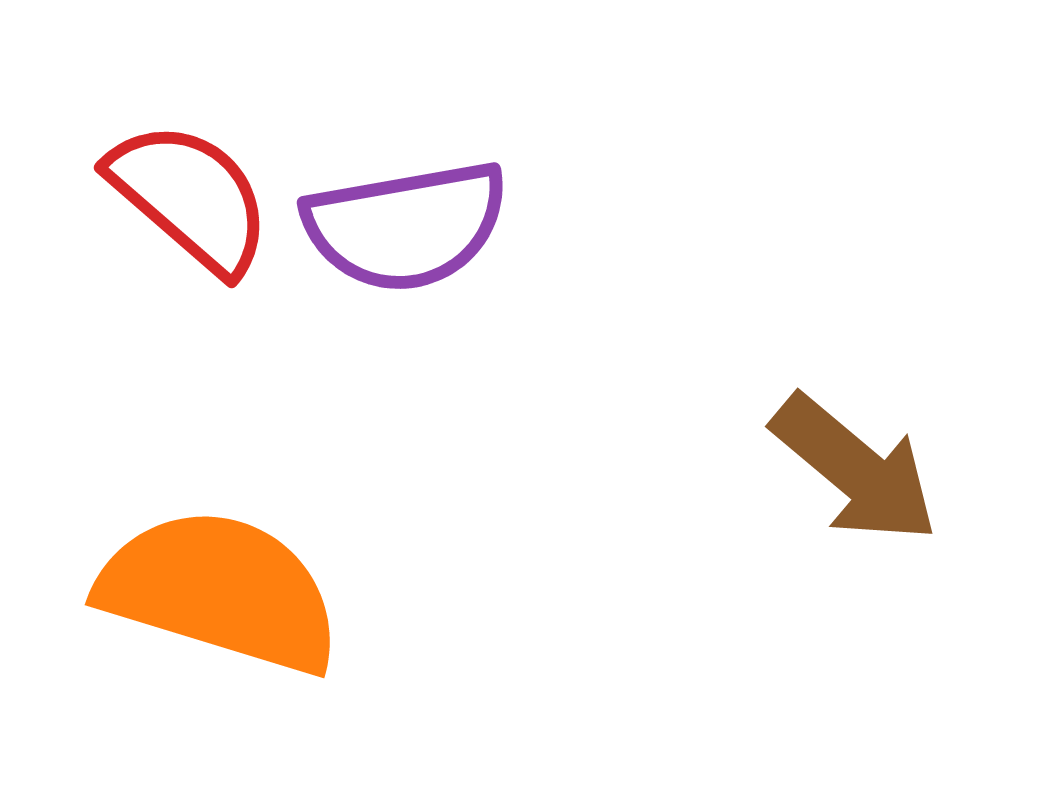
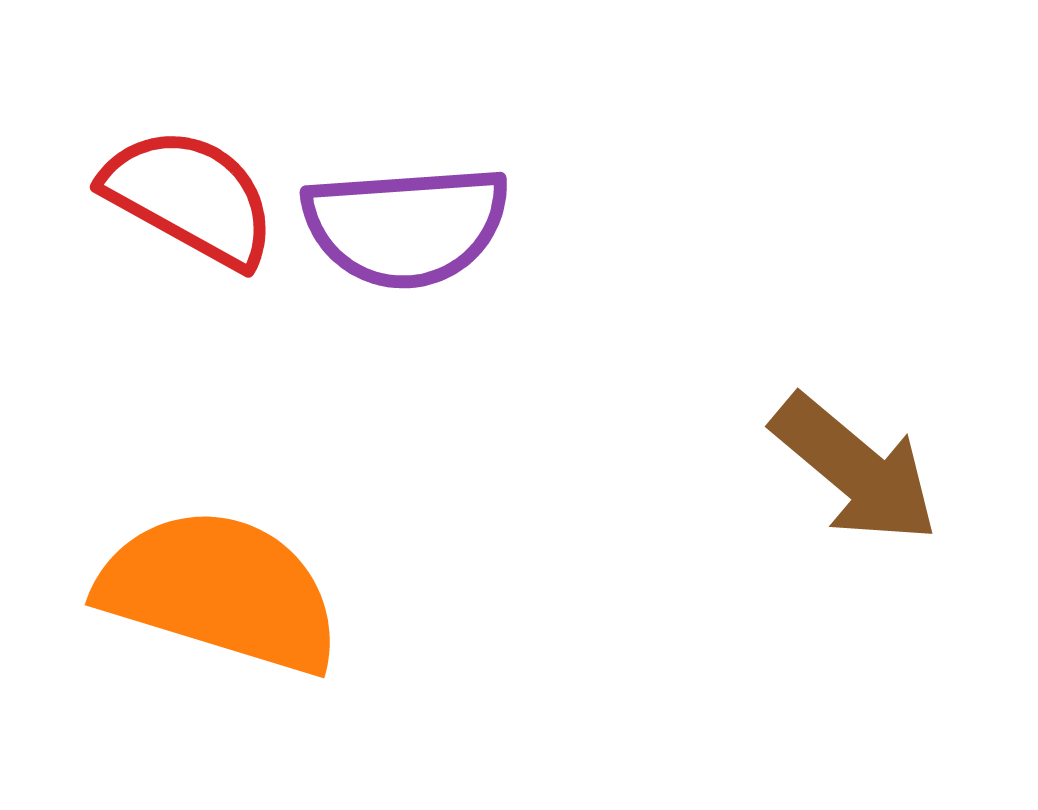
red semicircle: rotated 12 degrees counterclockwise
purple semicircle: rotated 6 degrees clockwise
